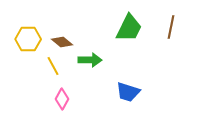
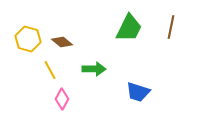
yellow hexagon: rotated 15 degrees clockwise
green arrow: moved 4 px right, 9 px down
yellow line: moved 3 px left, 4 px down
blue trapezoid: moved 10 px right
